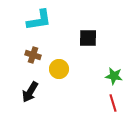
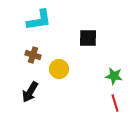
red line: moved 2 px right
